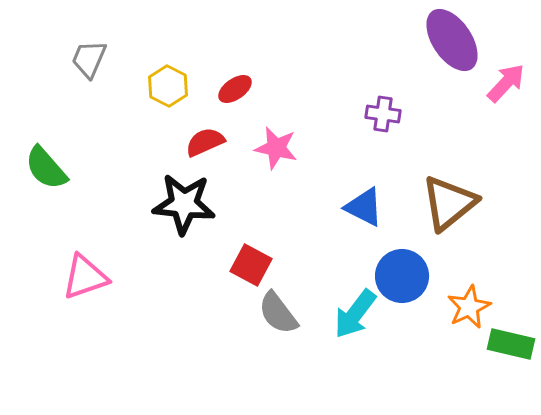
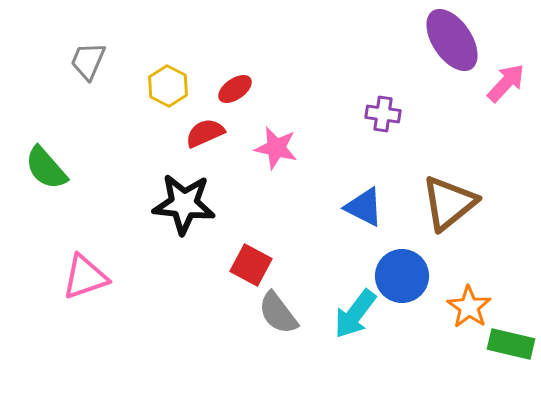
gray trapezoid: moved 1 px left, 2 px down
red semicircle: moved 9 px up
orange star: rotated 12 degrees counterclockwise
